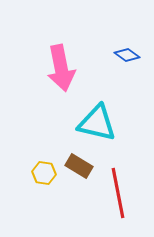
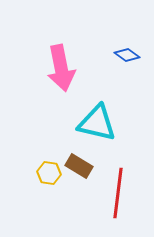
yellow hexagon: moved 5 px right
red line: rotated 18 degrees clockwise
